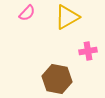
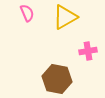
pink semicircle: rotated 66 degrees counterclockwise
yellow triangle: moved 2 px left
